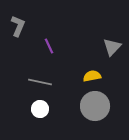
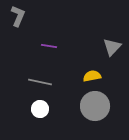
gray L-shape: moved 10 px up
purple line: rotated 56 degrees counterclockwise
